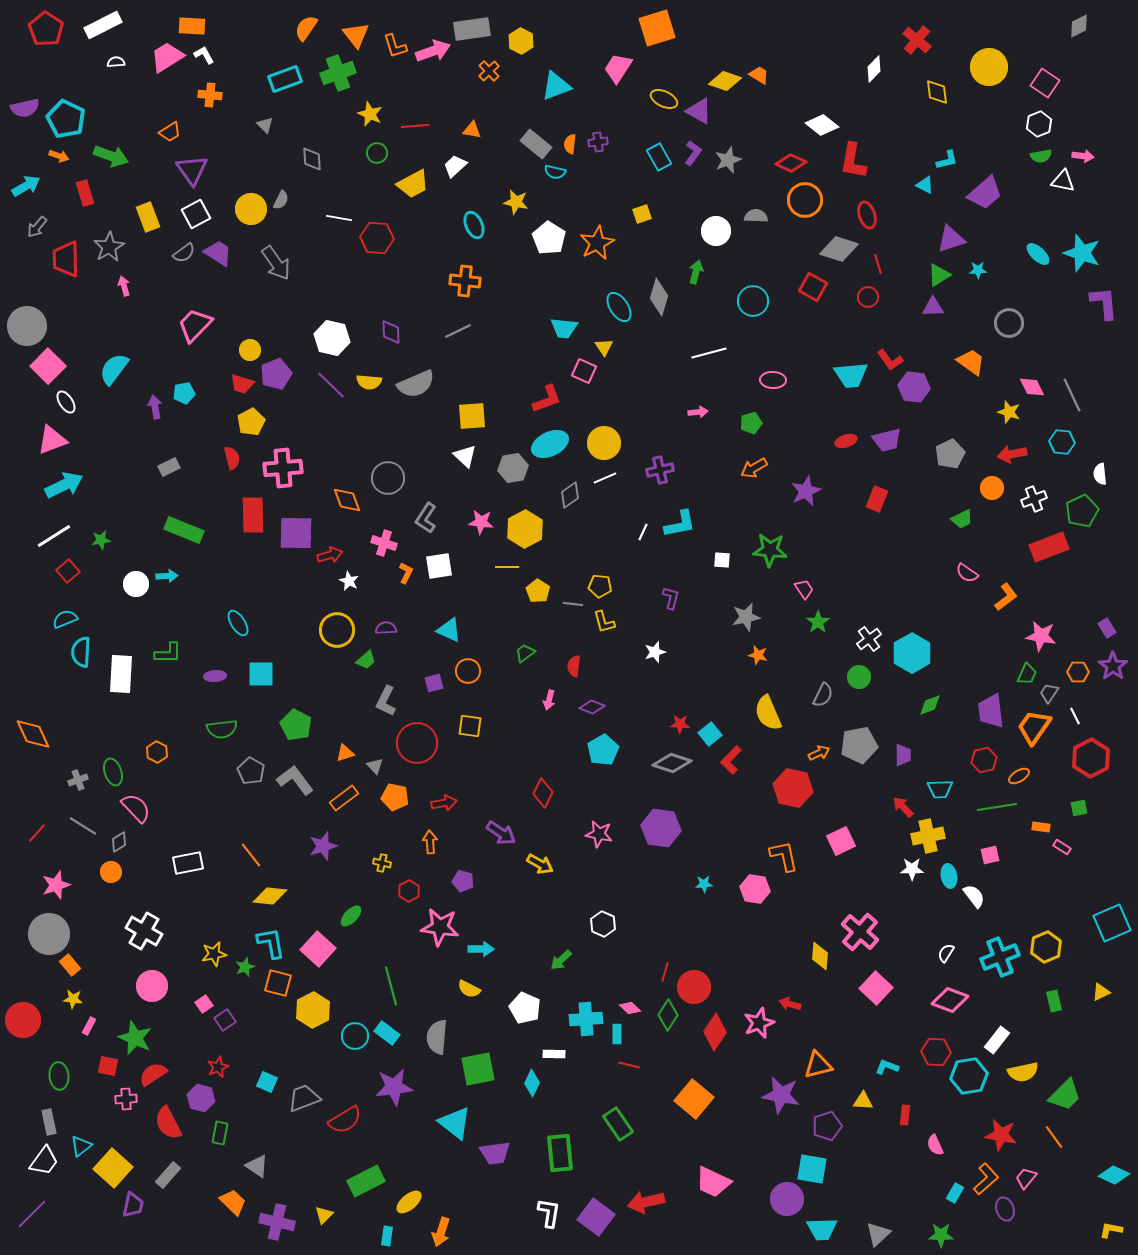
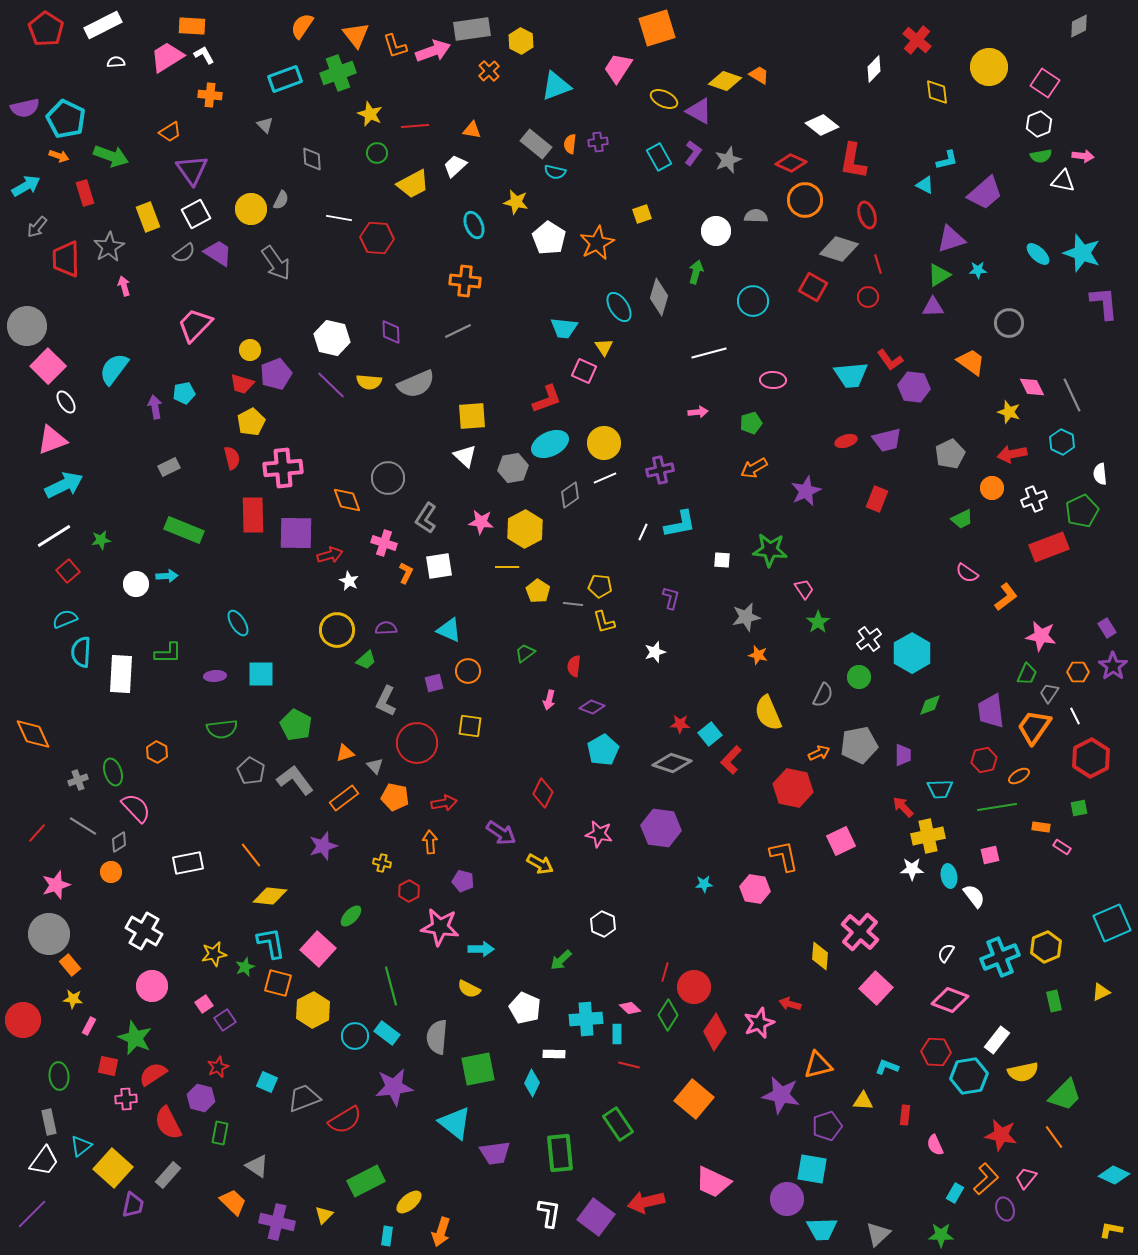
orange semicircle at (306, 28): moved 4 px left, 2 px up
cyan hexagon at (1062, 442): rotated 20 degrees clockwise
